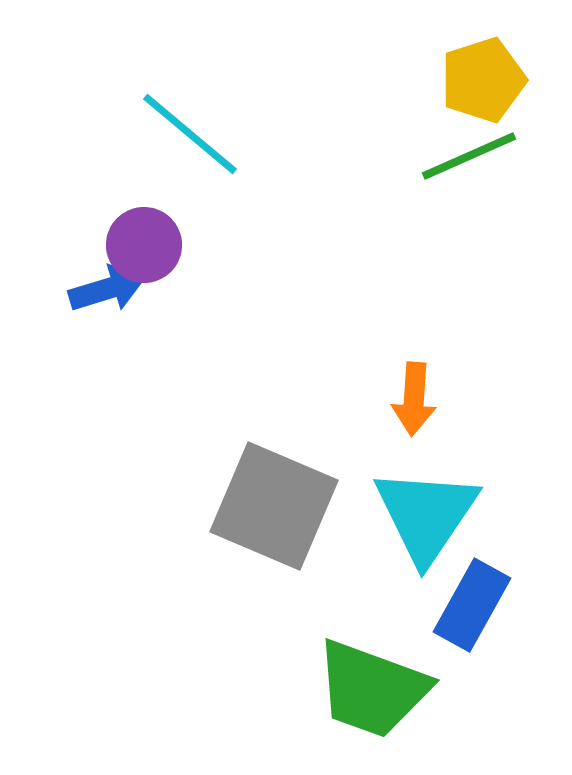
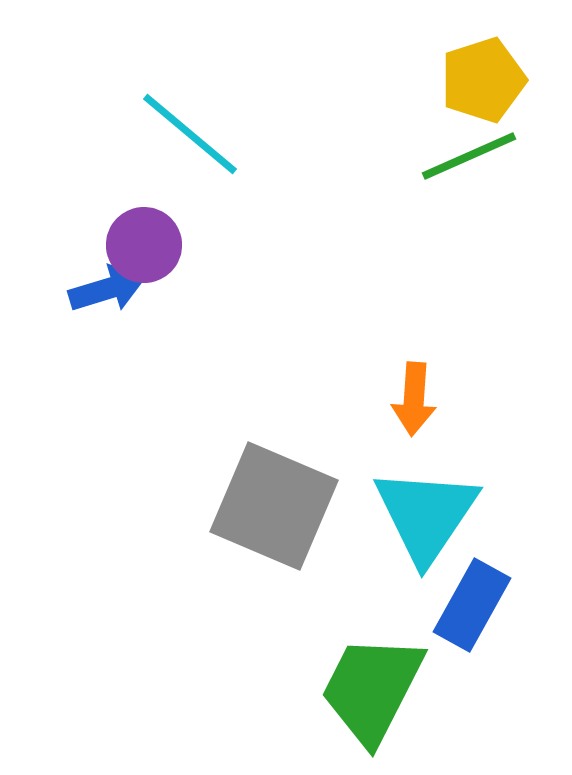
green trapezoid: rotated 97 degrees clockwise
